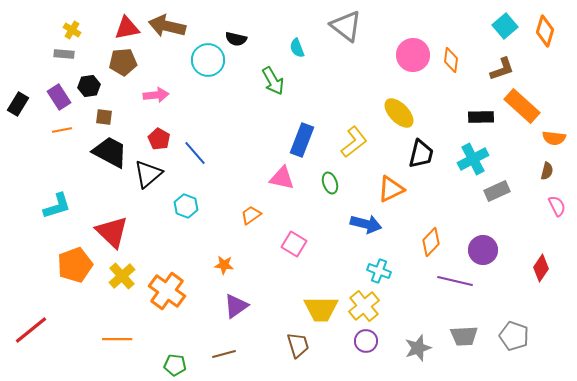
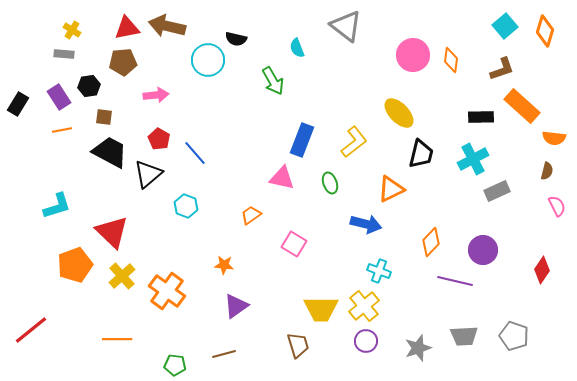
red diamond at (541, 268): moved 1 px right, 2 px down
